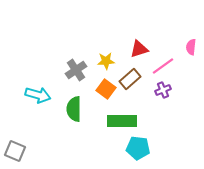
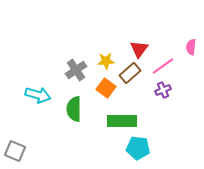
red triangle: rotated 36 degrees counterclockwise
brown rectangle: moved 6 px up
orange square: moved 1 px up
